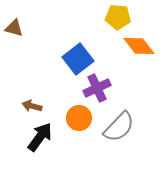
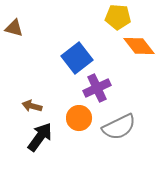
blue square: moved 1 px left, 1 px up
gray semicircle: rotated 20 degrees clockwise
